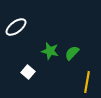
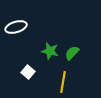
white ellipse: rotated 20 degrees clockwise
yellow line: moved 24 px left
